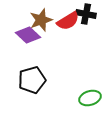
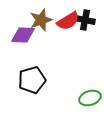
black cross: moved 1 px left, 6 px down
purple diamond: moved 5 px left; rotated 40 degrees counterclockwise
